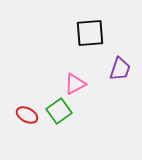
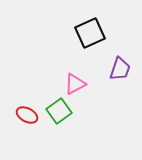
black square: rotated 20 degrees counterclockwise
